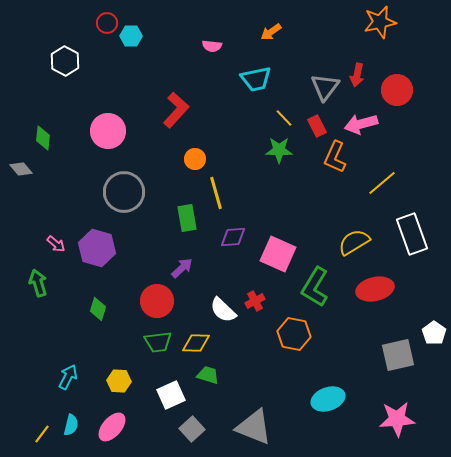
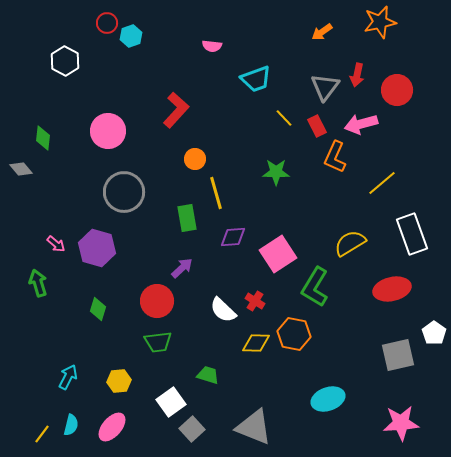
orange arrow at (271, 32): moved 51 px right
cyan hexagon at (131, 36): rotated 20 degrees counterclockwise
cyan trapezoid at (256, 79): rotated 8 degrees counterclockwise
green star at (279, 150): moved 3 px left, 22 px down
yellow semicircle at (354, 242): moved 4 px left, 1 px down
pink square at (278, 254): rotated 33 degrees clockwise
red ellipse at (375, 289): moved 17 px right
red cross at (255, 301): rotated 30 degrees counterclockwise
yellow diamond at (196, 343): moved 60 px right
yellow hexagon at (119, 381): rotated 10 degrees counterclockwise
white square at (171, 395): moved 7 px down; rotated 12 degrees counterclockwise
pink star at (397, 419): moved 4 px right, 4 px down
